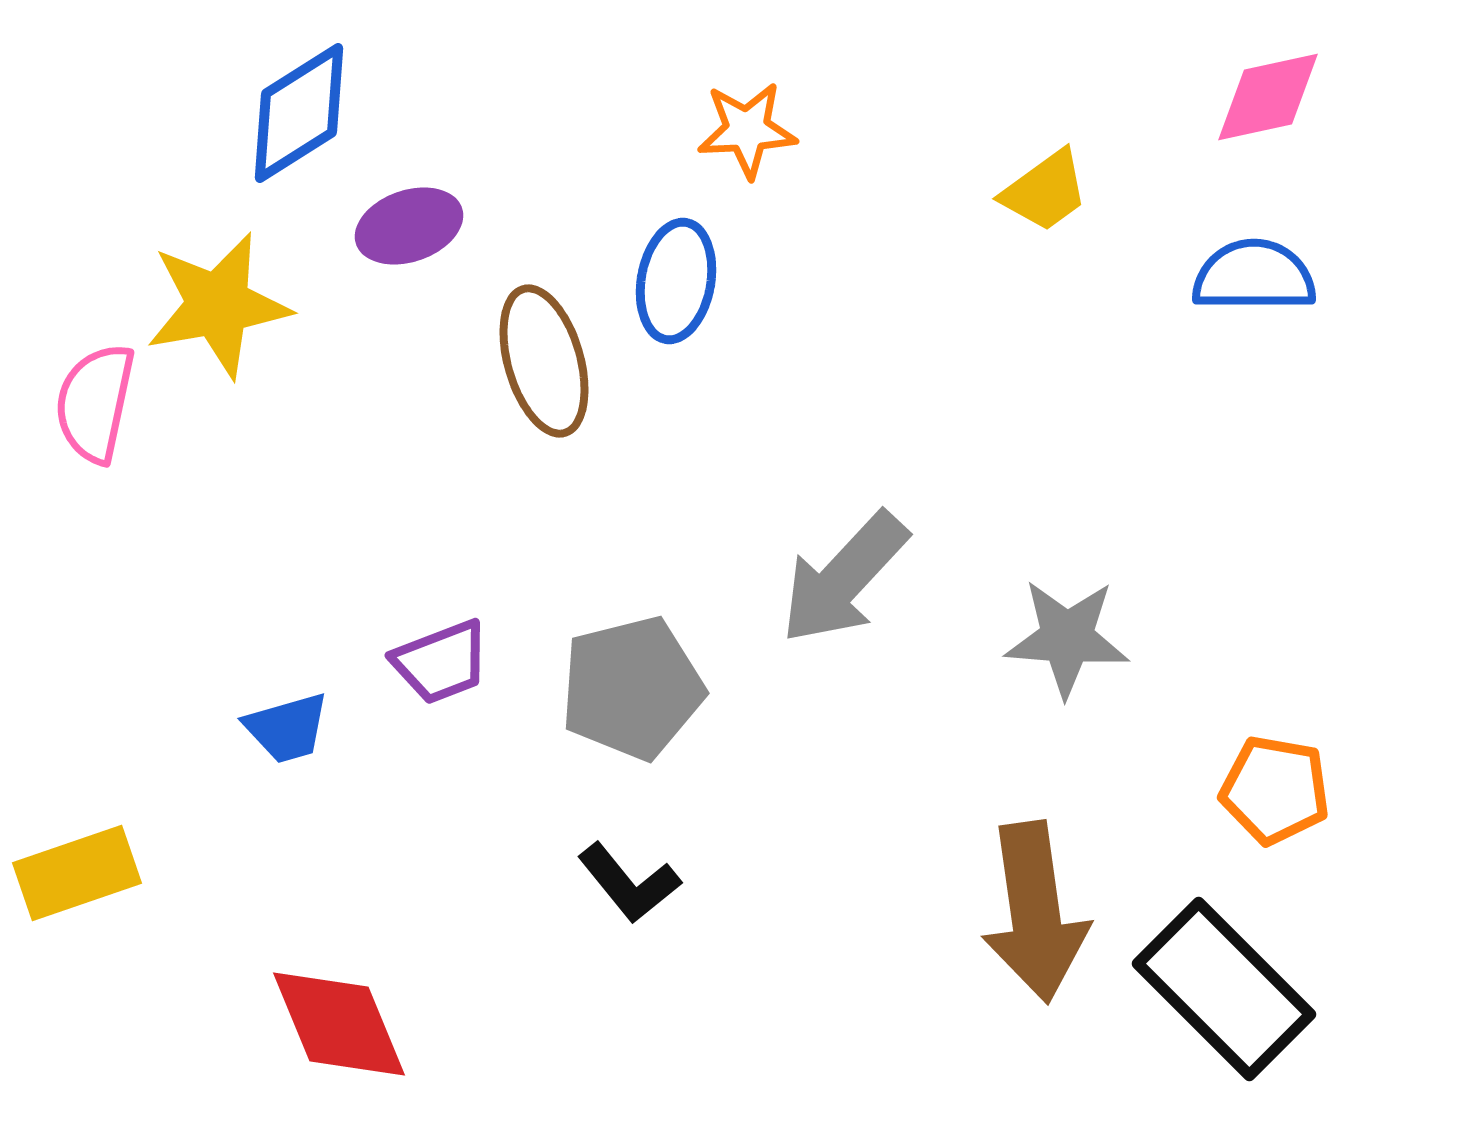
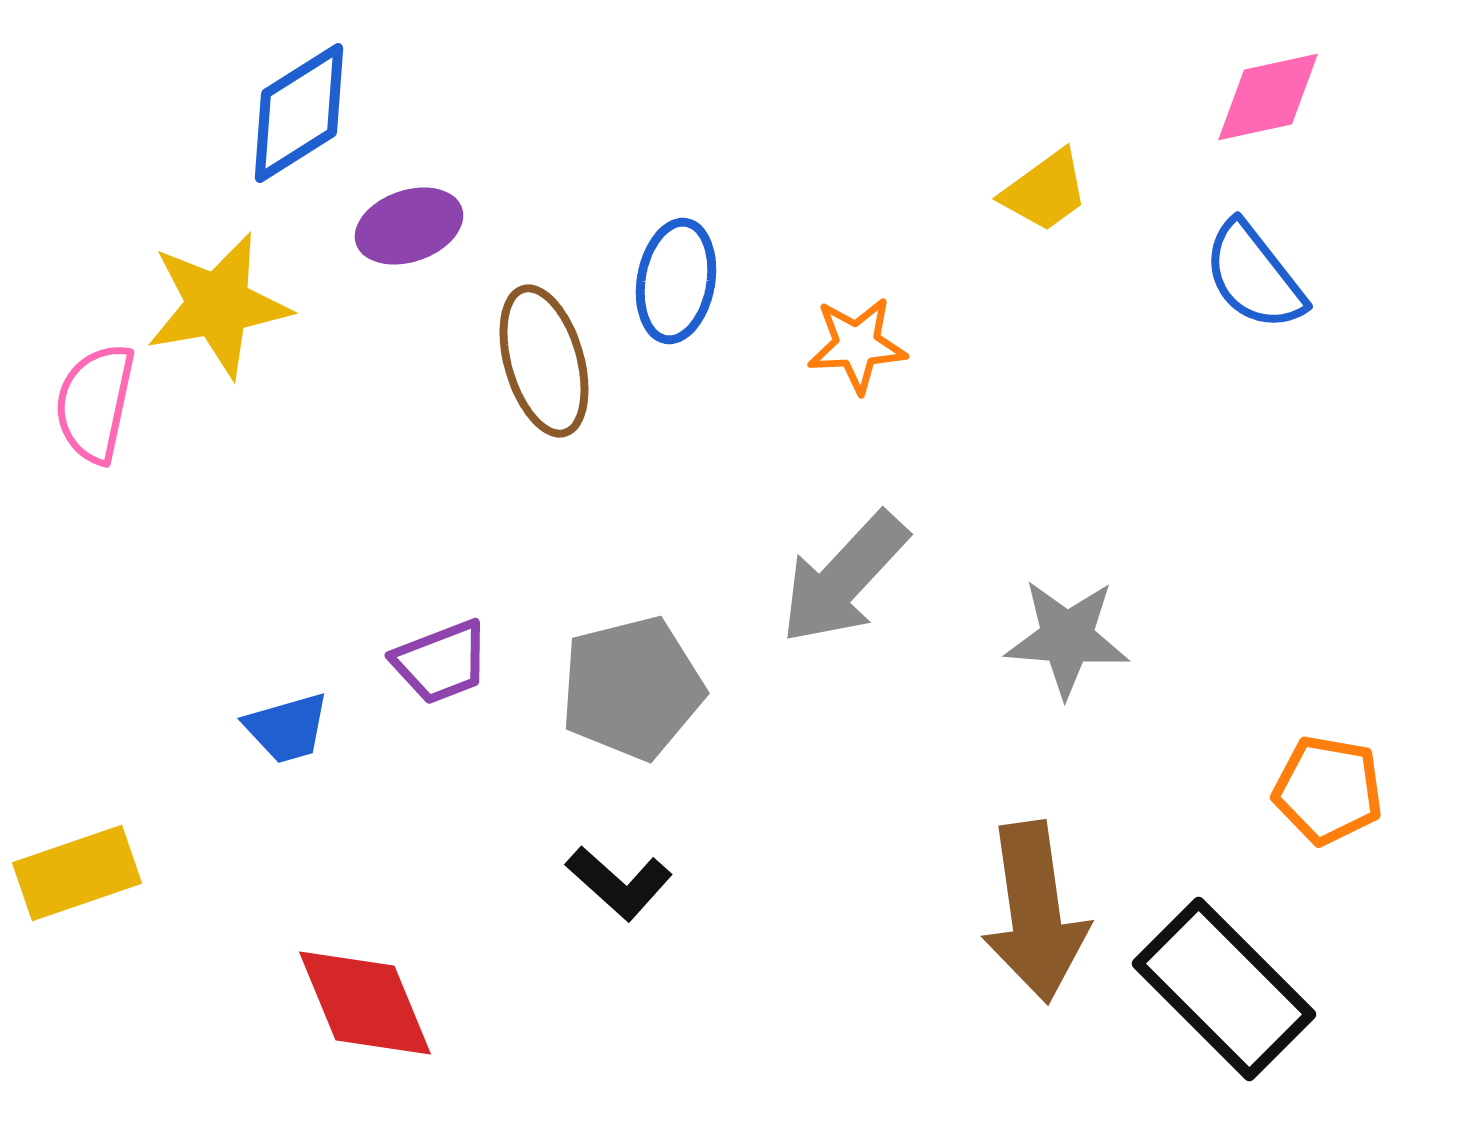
orange star: moved 110 px right, 215 px down
blue semicircle: rotated 128 degrees counterclockwise
orange pentagon: moved 53 px right
black L-shape: moved 10 px left; rotated 9 degrees counterclockwise
red diamond: moved 26 px right, 21 px up
